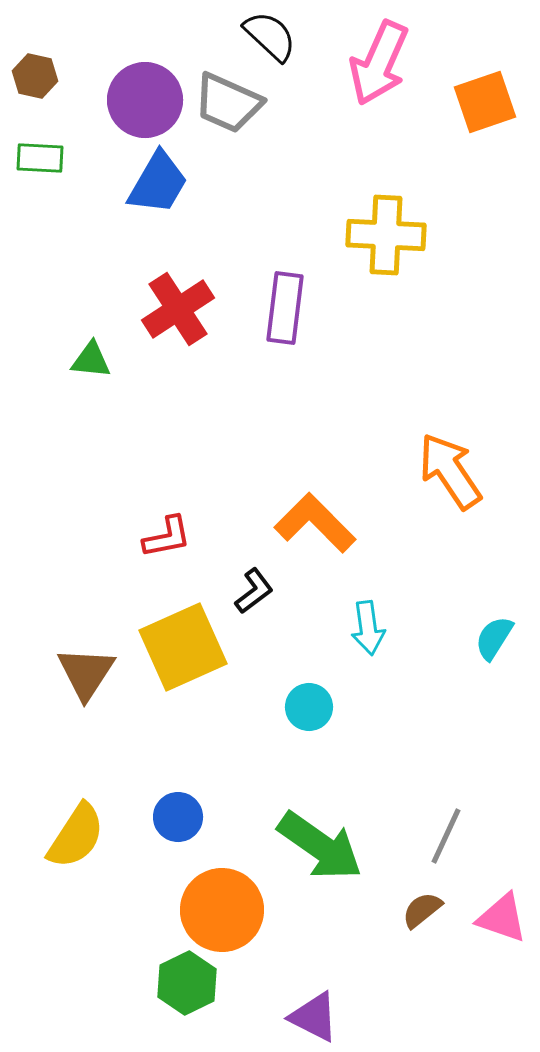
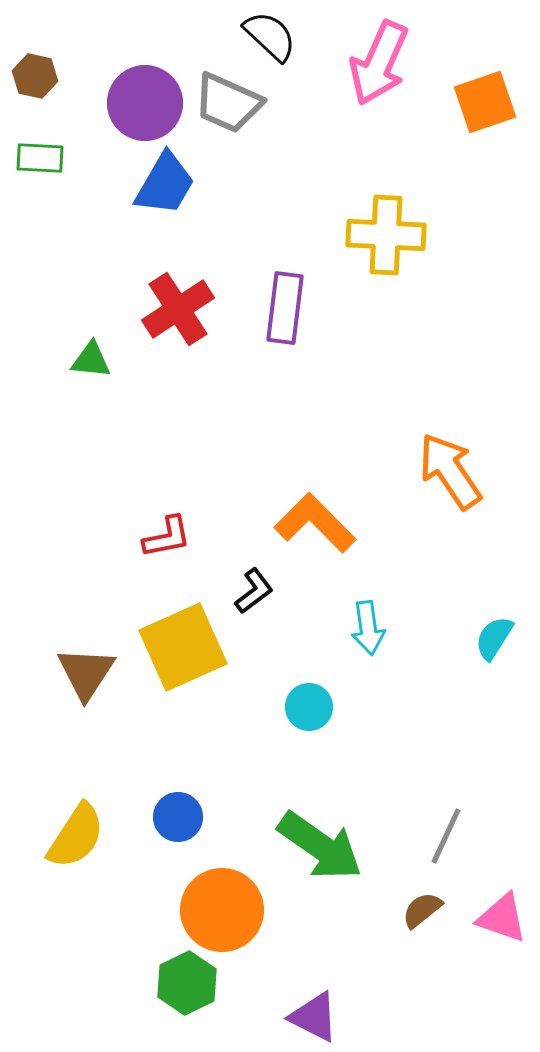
purple circle: moved 3 px down
blue trapezoid: moved 7 px right, 1 px down
